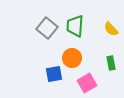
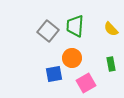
gray square: moved 1 px right, 3 px down
green rectangle: moved 1 px down
pink square: moved 1 px left
